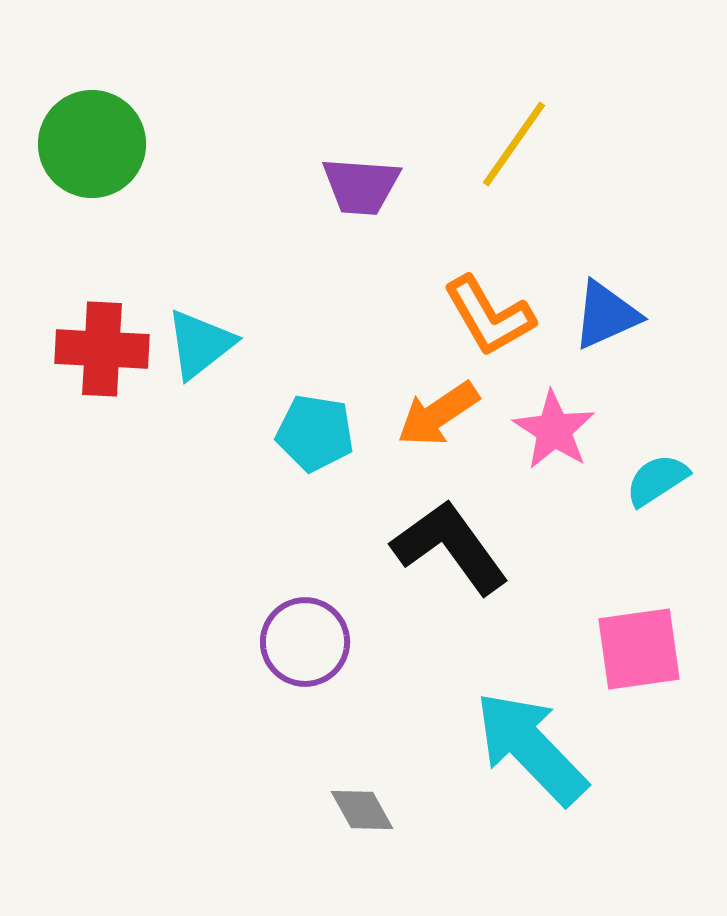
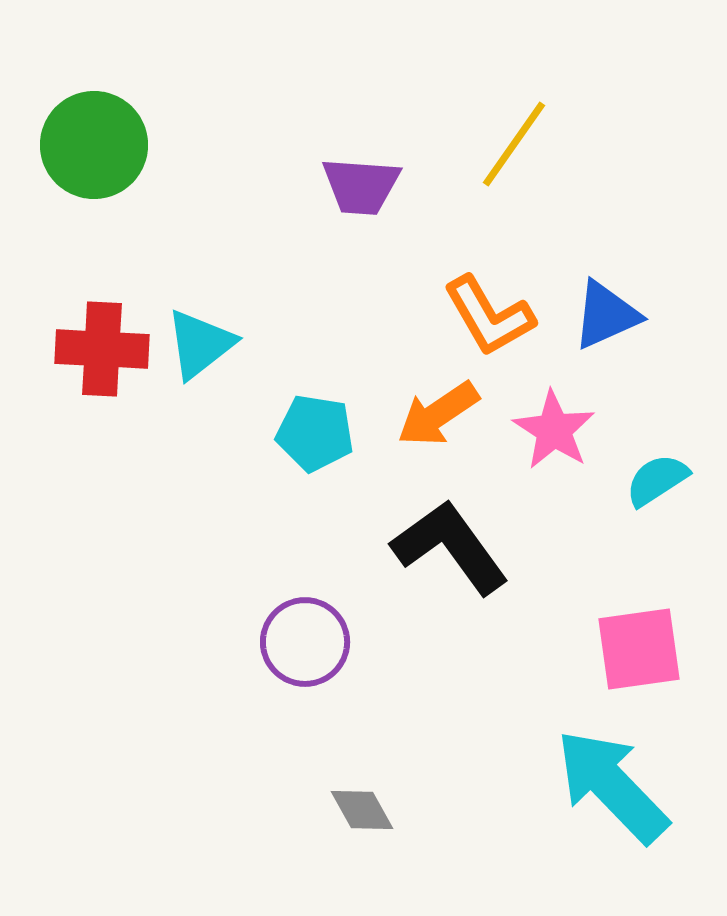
green circle: moved 2 px right, 1 px down
cyan arrow: moved 81 px right, 38 px down
